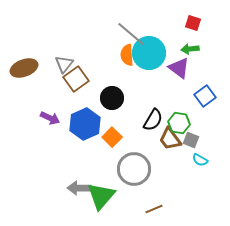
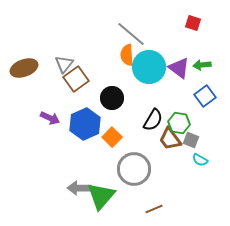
green arrow: moved 12 px right, 16 px down
cyan circle: moved 14 px down
